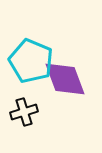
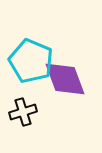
black cross: moved 1 px left
